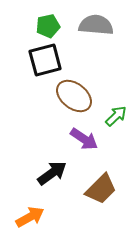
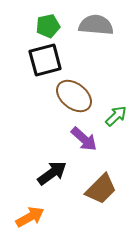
purple arrow: rotated 8 degrees clockwise
